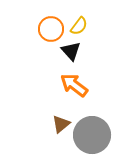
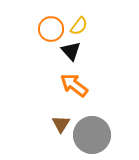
brown triangle: rotated 18 degrees counterclockwise
